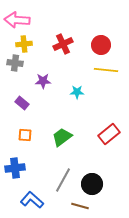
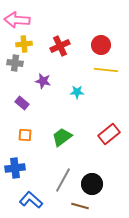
red cross: moved 3 px left, 2 px down
purple star: rotated 14 degrees clockwise
blue L-shape: moved 1 px left
